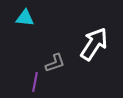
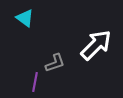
cyan triangle: rotated 30 degrees clockwise
white arrow: moved 2 px right, 1 px down; rotated 12 degrees clockwise
